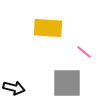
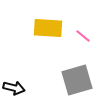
pink line: moved 1 px left, 16 px up
gray square: moved 10 px right, 3 px up; rotated 16 degrees counterclockwise
